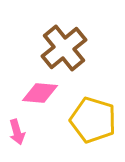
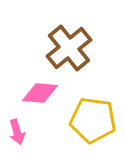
brown cross: moved 5 px right
yellow pentagon: rotated 9 degrees counterclockwise
